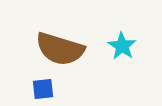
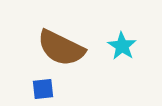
brown semicircle: moved 1 px right, 1 px up; rotated 9 degrees clockwise
